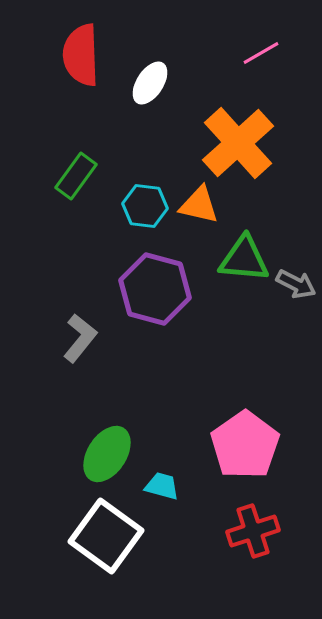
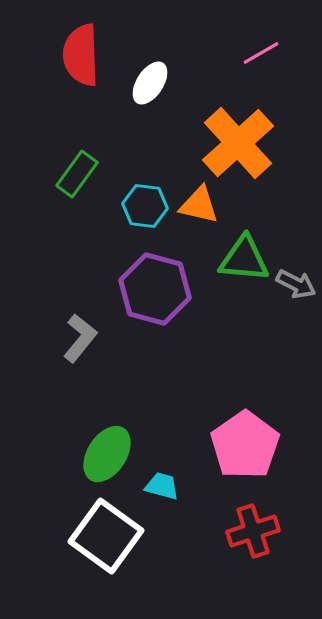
green rectangle: moved 1 px right, 2 px up
